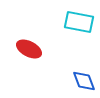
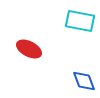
cyan rectangle: moved 1 px right, 1 px up
